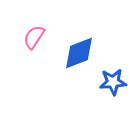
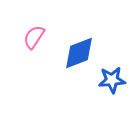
blue star: moved 1 px left, 2 px up
